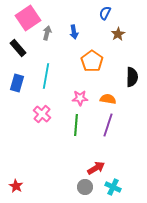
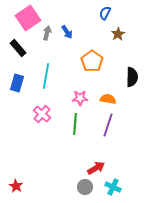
blue arrow: moved 7 px left; rotated 24 degrees counterclockwise
green line: moved 1 px left, 1 px up
